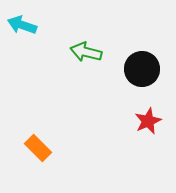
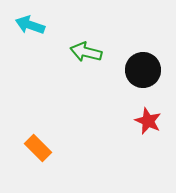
cyan arrow: moved 8 px right
black circle: moved 1 px right, 1 px down
red star: rotated 24 degrees counterclockwise
